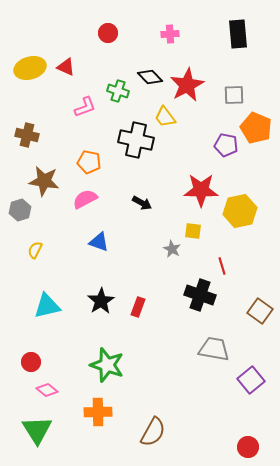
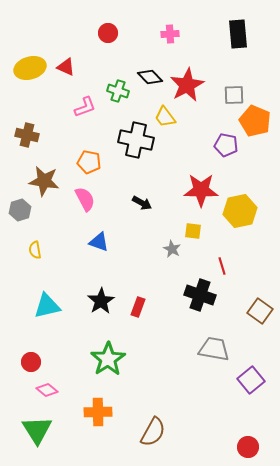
orange pentagon at (256, 128): moved 1 px left, 7 px up
pink semicircle at (85, 199): rotated 90 degrees clockwise
yellow semicircle at (35, 250): rotated 36 degrees counterclockwise
green star at (107, 365): moved 1 px right, 6 px up; rotated 20 degrees clockwise
